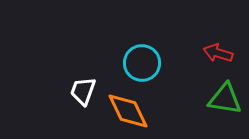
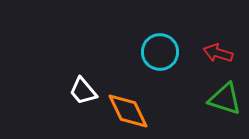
cyan circle: moved 18 px right, 11 px up
white trapezoid: rotated 60 degrees counterclockwise
green triangle: rotated 9 degrees clockwise
